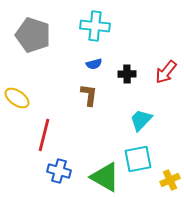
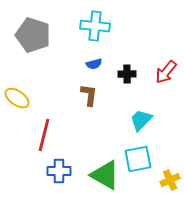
blue cross: rotated 15 degrees counterclockwise
green triangle: moved 2 px up
